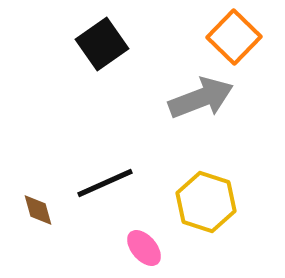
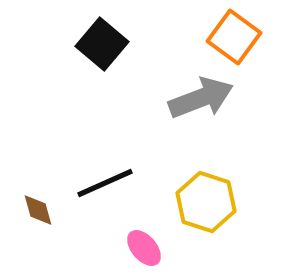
orange square: rotated 8 degrees counterclockwise
black square: rotated 15 degrees counterclockwise
